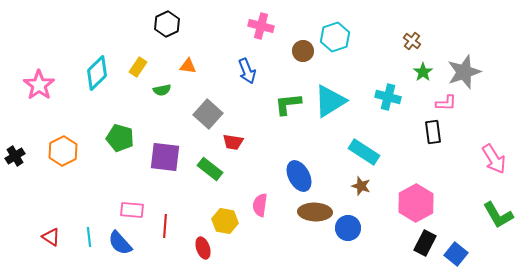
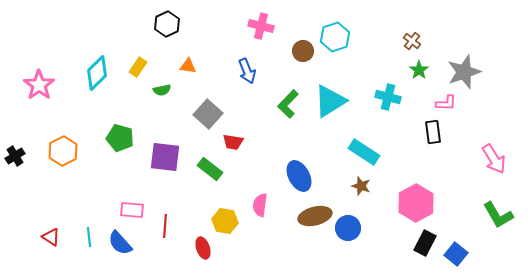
green star at (423, 72): moved 4 px left, 2 px up
green L-shape at (288, 104): rotated 40 degrees counterclockwise
brown ellipse at (315, 212): moved 4 px down; rotated 16 degrees counterclockwise
